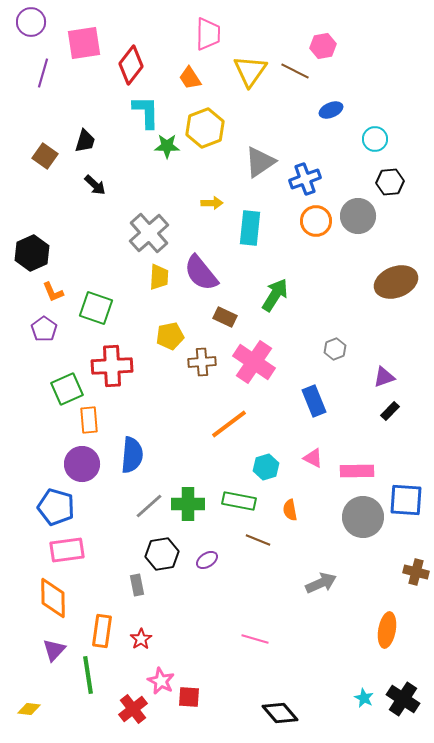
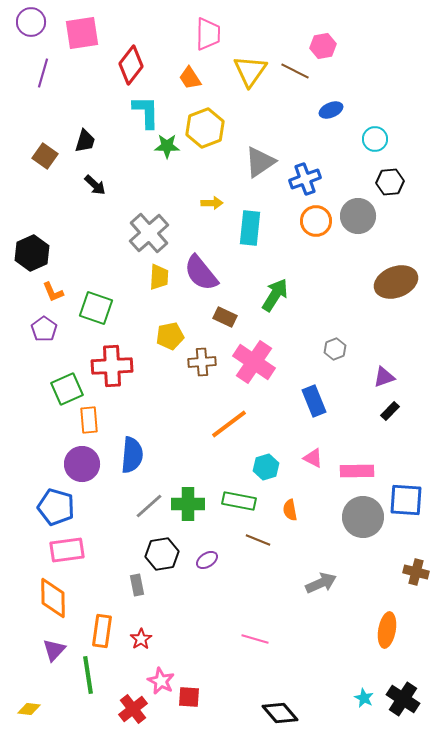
pink square at (84, 43): moved 2 px left, 10 px up
